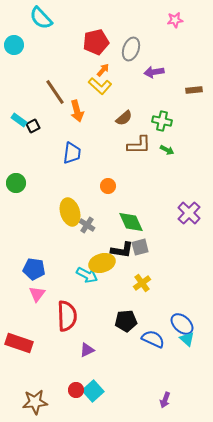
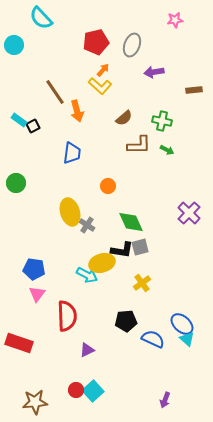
gray ellipse at (131, 49): moved 1 px right, 4 px up
